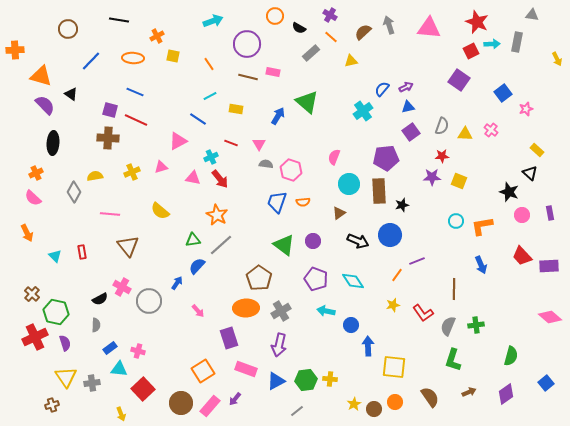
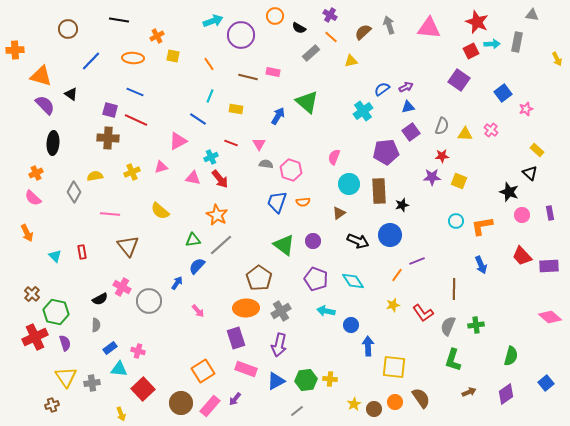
purple circle at (247, 44): moved 6 px left, 9 px up
blue semicircle at (382, 89): rotated 14 degrees clockwise
cyan line at (210, 96): rotated 40 degrees counterclockwise
purple pentagon at (386, 158): moved 6 px up
purple rectangle at (229, 338): moved 7 px right
brown semicircle at (430, 397): moved 9 px left, 1 px down
